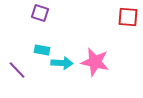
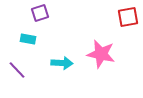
purple square: rotated 36 degrees counterclockwise
red square: rotated 15 degrees counterclockwise
cyan rectangle: moved 14 px left, 11 px up
pink star: moved 6 px right, 8 px up
